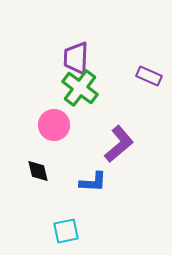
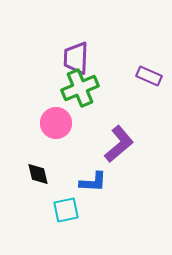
green cross: rotated 30 degrees clockwise
pink circle: moved 2 px right, 2 px up
black diamond: moved 3 px down
cyan square: moved 21 px up
